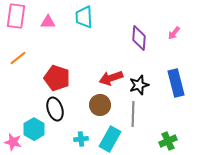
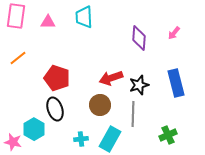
green cross: moved 6 px up
